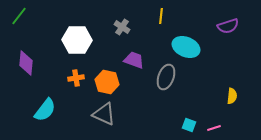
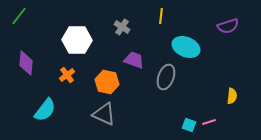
orange cross: moved 9 px left, 3 px up; rotated 28 degrees counterclockwise
pink line: moved 5 px left, 6 px up
